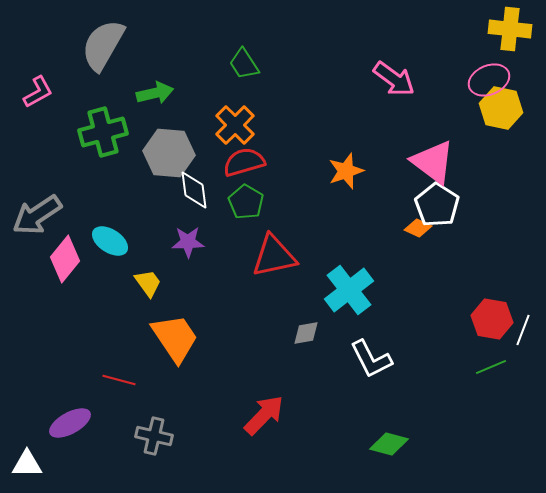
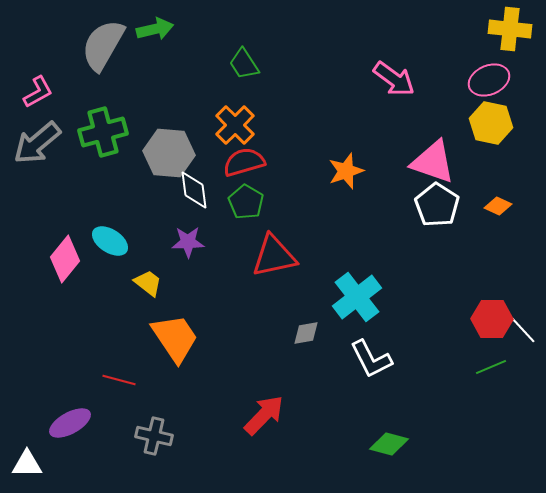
green arrow: moved 64 px up
yellow hexagon: moved 10 px left, 15 px down
pink triangle: rotated 18 degrees counterclockwise
gray arrow: moved 72 px up; rotated 6 degrees counterclockwise
orange diamond: moved 80 px right, 22 px up
yellow trapezoid: rotated 16 degrees counterclockwise
cyan cross: moved 8 px right, 7 px down
red hexagon: rotated 9 degrees counterclockwise
white line: rotated 64 degrees counterclockwise
